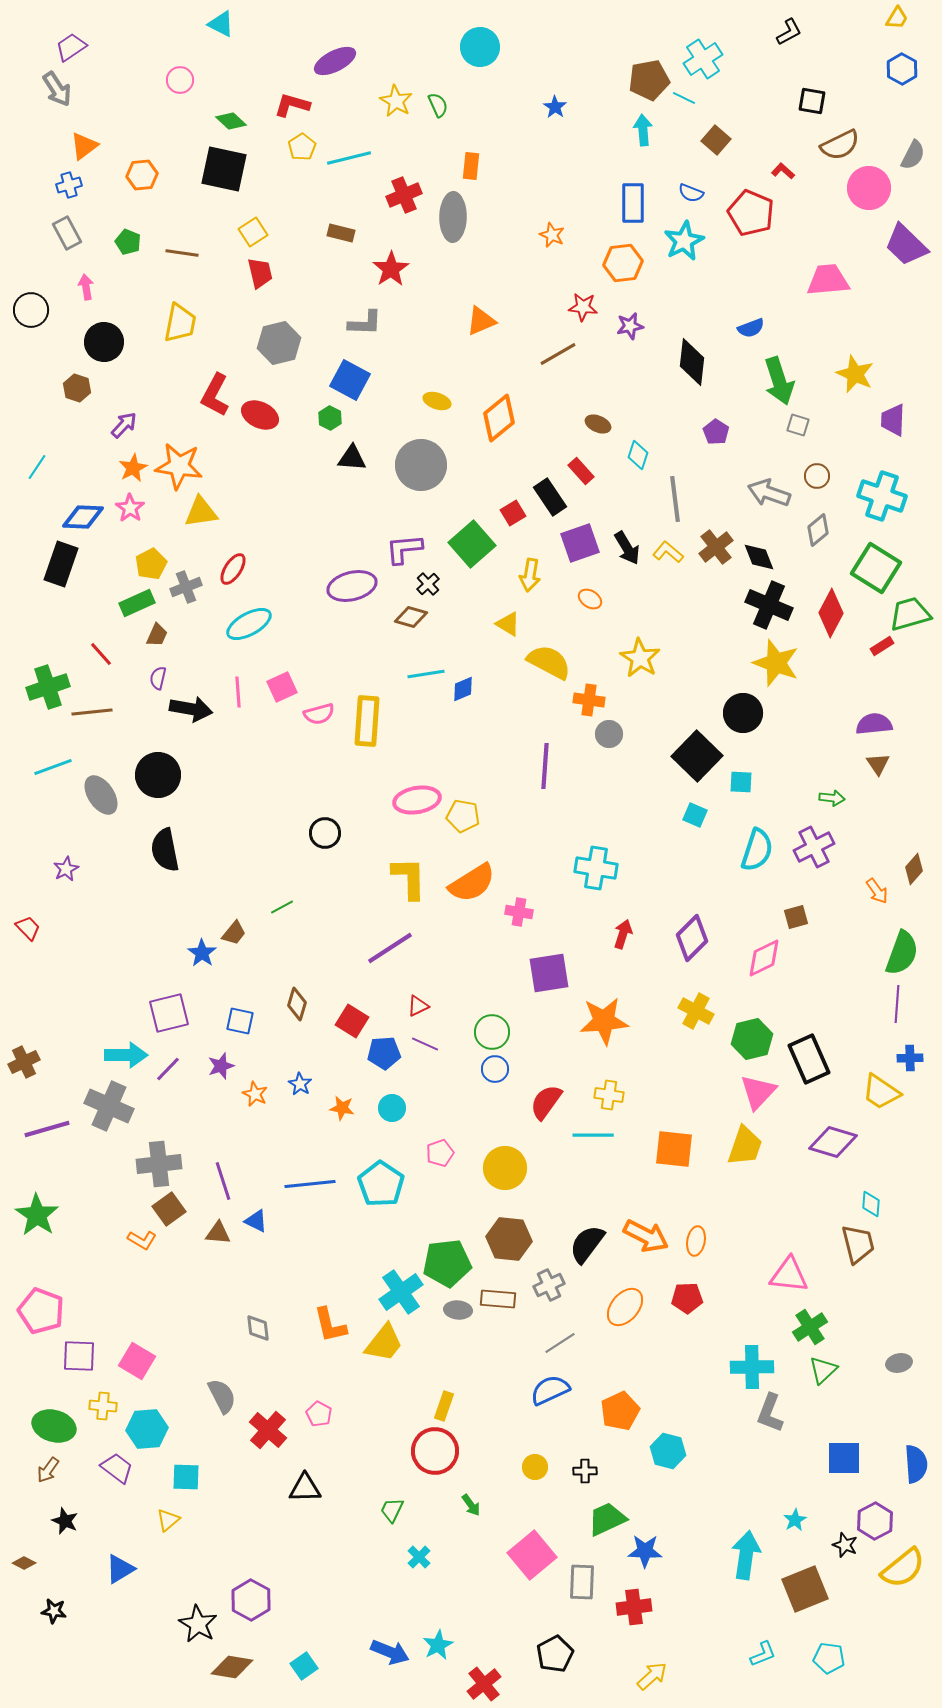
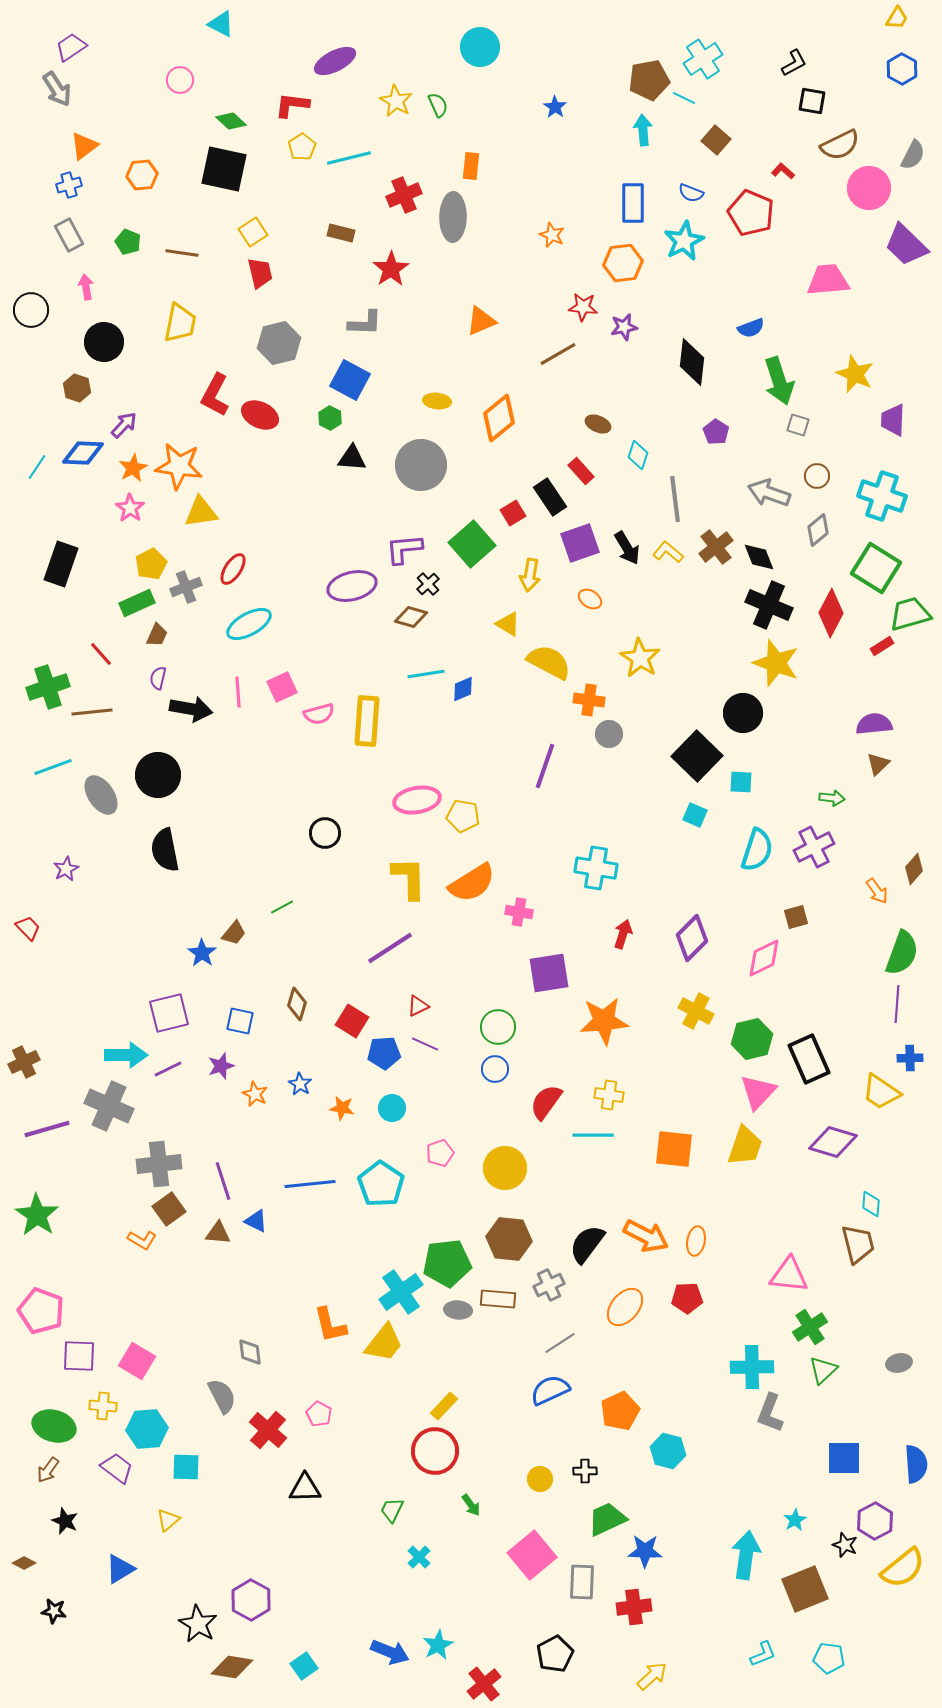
black L-shape at (789, 32): moved 5 px right, 31 px down
red L-shape at (292, 105): rotated 9 degrees counterclockwise
gray rectangle at (67, 233): moved 2 px right, 2 px down
purple star at (630, 326): moved 6 px left, 1 px down
yellow ellipse at (437, 401): rotated 12 degrees counterclockwise
blue diamond at (83, 517): moved 64 px up
brown triangle at (878, 764): rotated 20 degrees clockwise
purple line at (545, 766): rotated 15 degrees clockwise
green circle at (492, 1032): moved 6 px right, 5 px up
purple line at (168, 1069): rotated 20 degrees clockwise
gray diamond at (258, 1328): moved 8 px left, 24 px down
yellow rectangle at (444, 1406): rotated 24 degrees clockwise
yellow circle at (535, 1467): moved 5 px right, 12 px down
cyan square at (186, 1477): moved 10 px up
